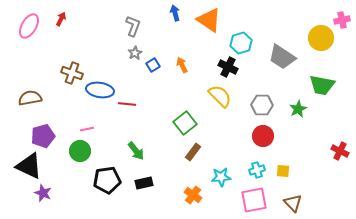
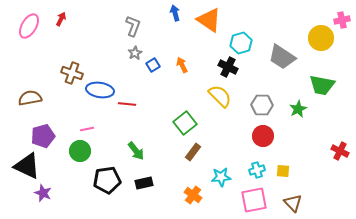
black triangle: moved 2 px left
